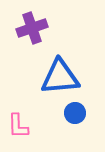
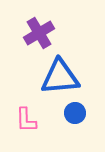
purple cross: moved 7 px right, 5 px down; rotated 12 degrees counterclockwise
pink L-shape: moved 8 px right, 6 px up
